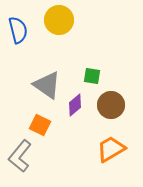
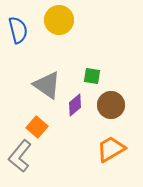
orange square: moved 3 px left, 2 px down; rotated 15 degrees clockwise
